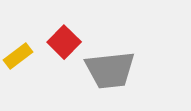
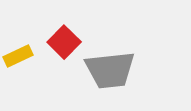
yellow rectangle: rotated 12 degrees clockwise
